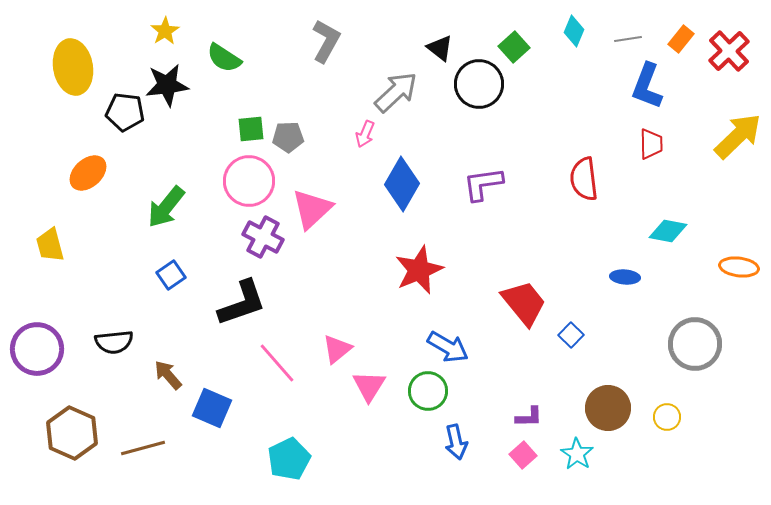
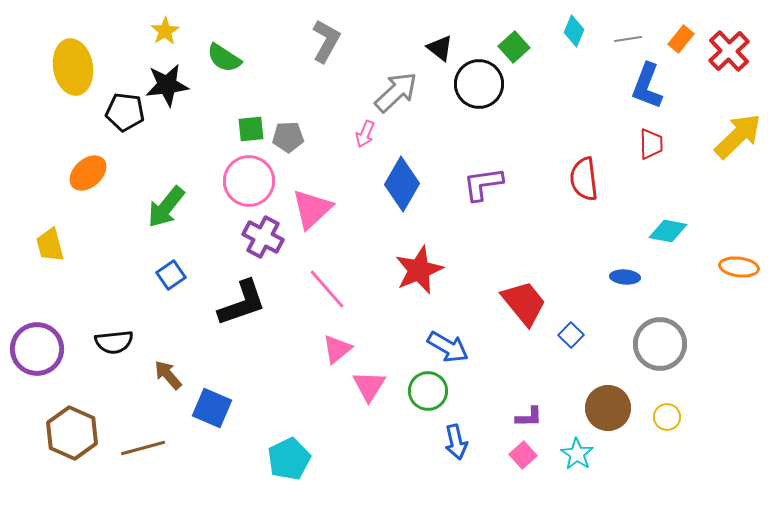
gray circle at (695, 344): moved 35 px left
pink line at (277, 363): moved 50 px right, 74 px up
